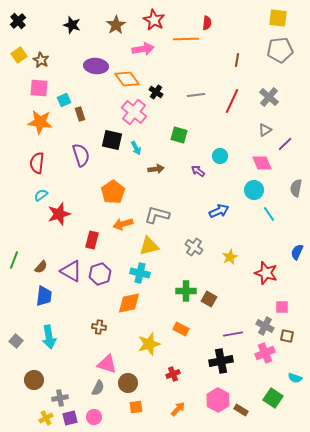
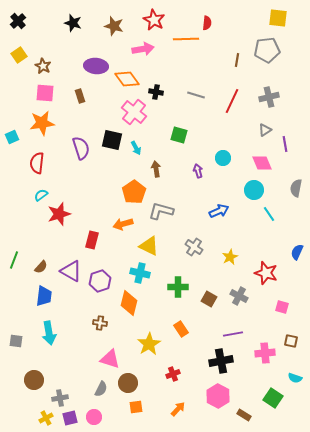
black star at (72, 25): moved 1 px right, 2 px up
brown star at (116, 25): moved 2 px left, 1 px down; rotated 24 degrees counterclockwise
gray pentagon at (280, 50): moved 13 px left
brown star at (41, 60): moved 2 px right, 6 px down
pink square at (39, 88): moved 6 px right, 5 px down
black cross at (156, 92): rotated 24 degrees counterclockwise
gray line at (196, 95): rotated 24 degrees clockwise
gray cross at (269, 97): rotated 36 degrees clockwise
cyan square at (64, 100): moved 52 px left, 37 px down
brown rectangle at (80, 114): moved 18 px up
orange star at (40, 122): moved 2 px right, 1 px down; rotated 15 degrees counterclockwise
purple line at (285, 144): rotated 56 degrees counterclockwise
purple semicircle at (81, 155): moved 7 px up
cyan circle at (220, 156): moved 3 px right, 2 px down
brown arrow at (156, 169): rotated 91 degrees counterclockwise
purple arrow at (198, 171): rotated 40 degrees clockwise
orange pentagon at (113, 192): moved 21 px right
gray L-shape at (157, 215): moved 4 px right, 4 px up
yellow triangle at (149, 246): rotated 40 degrees clockwise
purple hexagon at (100, 274): moved 7 px down
green cross at (186, 291): moved 8 px left, 4 px up
orange diamond at (129, 303): rotated 65 degrees counterclockwise
pink square at (282, 307): rotated 16 degrees clockwise
gray cross at (265, 326): moved 26 px left, 30 px up
brown cross at (99, 327): moved 1 px right, 4 px up
orange rectangle at (181, 329): rotated 28 degrees clockwise
brown square at (287, 336): moved 4 px right, 5 px down
cyan arrow at (49, 337): moved 4 px up
gray square at (16, 341): rotated 32 degrees counterclockwise
yellow star at (149, 344): rotated 15 degrees counterclockwise
pink cross at (265, 353): rotated 18 degrees clockwise
pink triangle at (107, 364): moved 3 px right, 5 px up
gray semicircle at (98, 388): moved 3 px right, 1 px down
pink hexagon at (218, 400): moved 4 px up
brown rectangle at (241, 410): moved 3 px right, 5 px down
